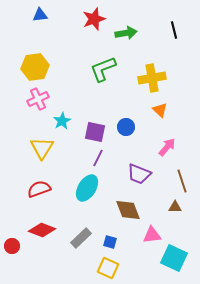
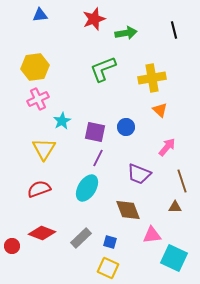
yellow triangle: moved 2 px right, 1 px down
red diamond: moved 3 px down
